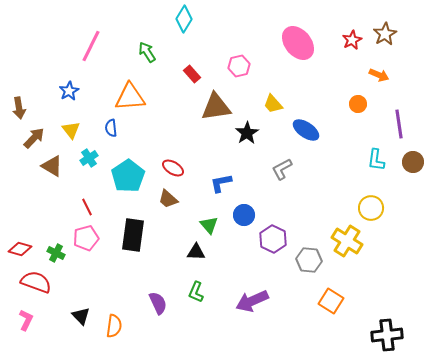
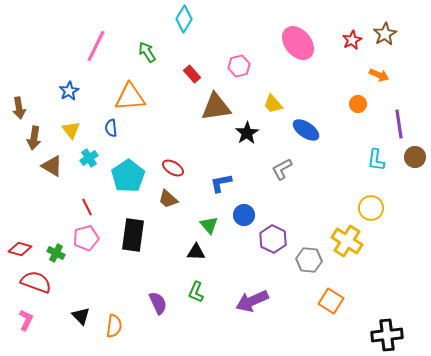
pink line at (91, 46): moved 5 px right
brown arrow at (34, 138): rotated 145 degrees clockwise
brown circle at (413, 162): moved 2 px right, 5 px up
